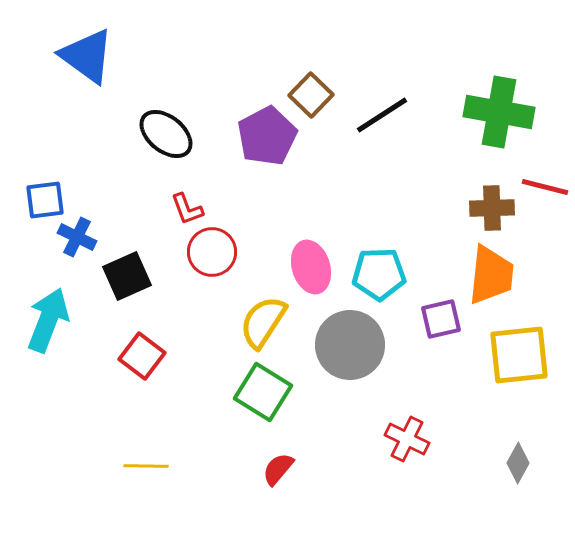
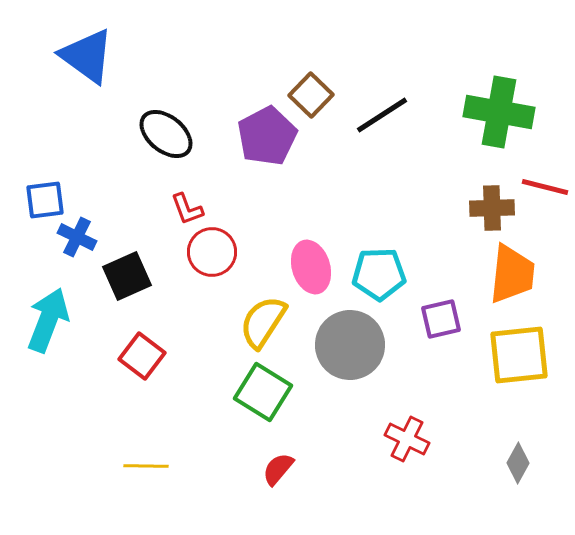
orange trapezoid: moved 21 px right, 1 px up
